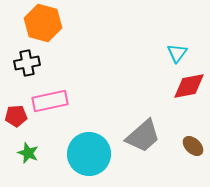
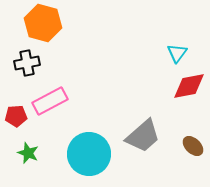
pink rectangle: rotated 16 degrees counterclockwise
